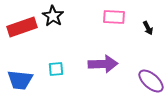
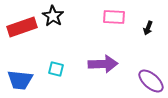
black arrow: rotated 48 degrees clockwise
cyan square: rotated 21 degrees clockwise
